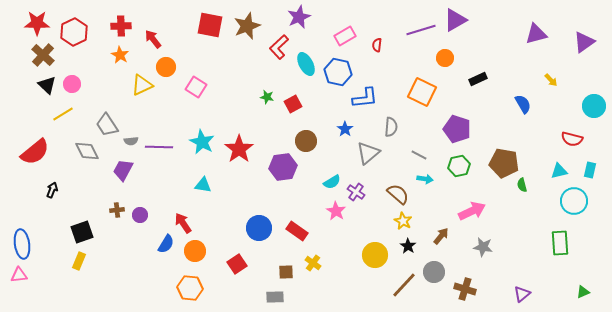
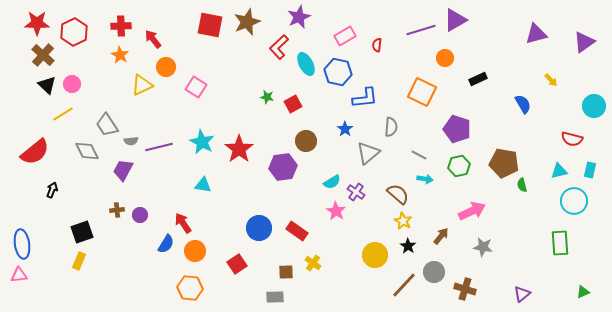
brown star at (247, 26): moved 4 px up
purple line at (159, 147): rotated 16 degrees counterclockwise
